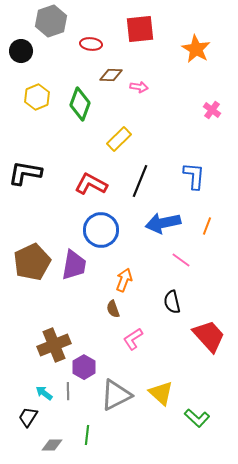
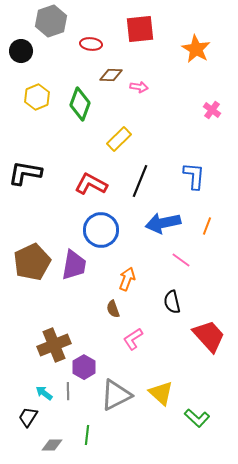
orange arrow: moved 3 px right, 1 px up
